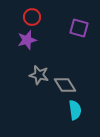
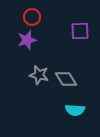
purple square: moved 1 px right, 3 px down; rotated 18 degrees counterclockwise
gray diamond: moved 1 px right, 6 px up
cyan semicircle: rotated 102 degrees clockwise
